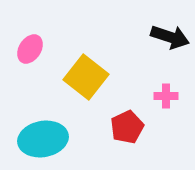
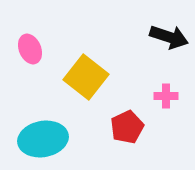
black arrow: moved 1 px left
pink ellipse: rotated 56 degrees counterclockwise
